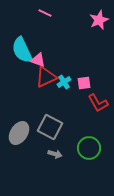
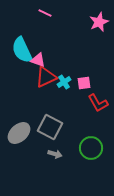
pink star: moved 2 px down
gray ellipse: rotated 15 degrees clockwise
green circle: moved 2 px right
